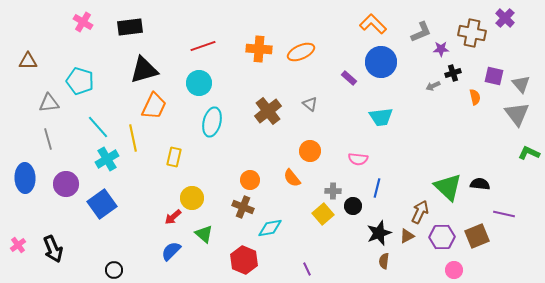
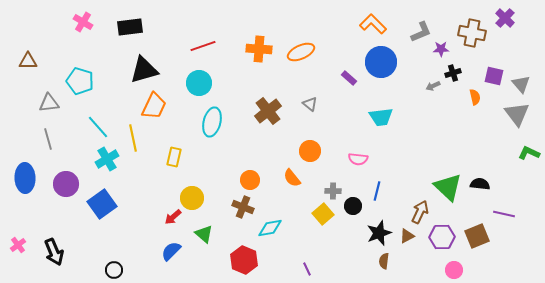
blue line at (377, 188): moved 3 px down
black arrow at (53, 249): moved 1 px right, 3 px down
